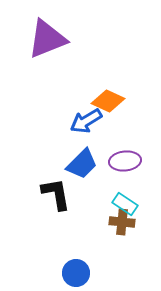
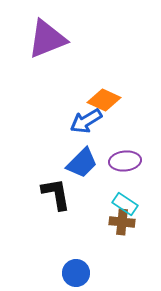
orange diamond: moved 4 px left, 1 px up
blue trapezoid: moved 1 px up
